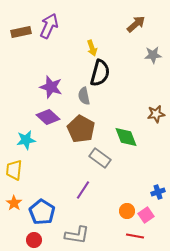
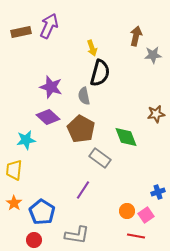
brown arrow: moved 12 px down; rotated 36 degrees counterclockwise
red line: moved 1 px right
